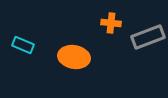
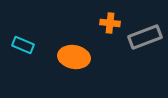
orange cross: moved 1 px left
gray rectangle: moved 3 px left
